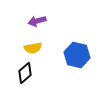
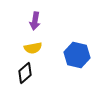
purple arrow: moved 2 px left; rotated 66 degrees counterclockwise
